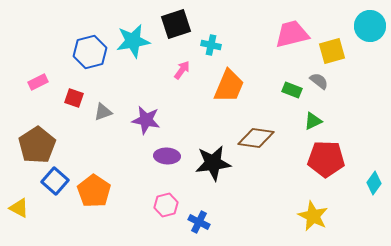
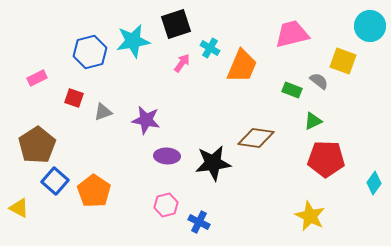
cyan cross: moved 1 px left, 3 px down; rotated 18 degrees clockwise
yellow square: moved 11 px right, 10 px down; rotated 36 degrees clockwise
pink arrow: moved 7 px up
pink rectangle: moved 1 px left, 4 px up
orange trapezoid: moved 13 px right, 20 px up
yellow star: moved 3 px left
